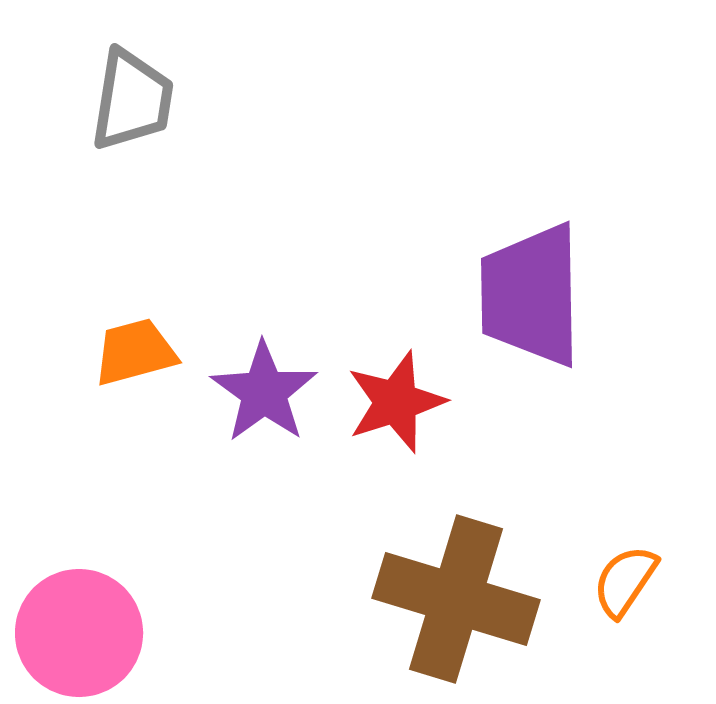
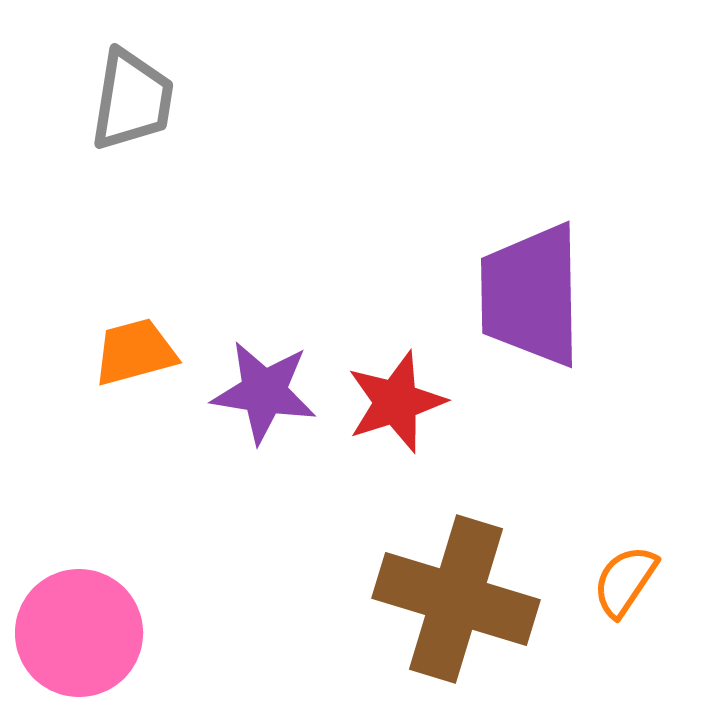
purple star: rotated 27 degrees counterclockwise
